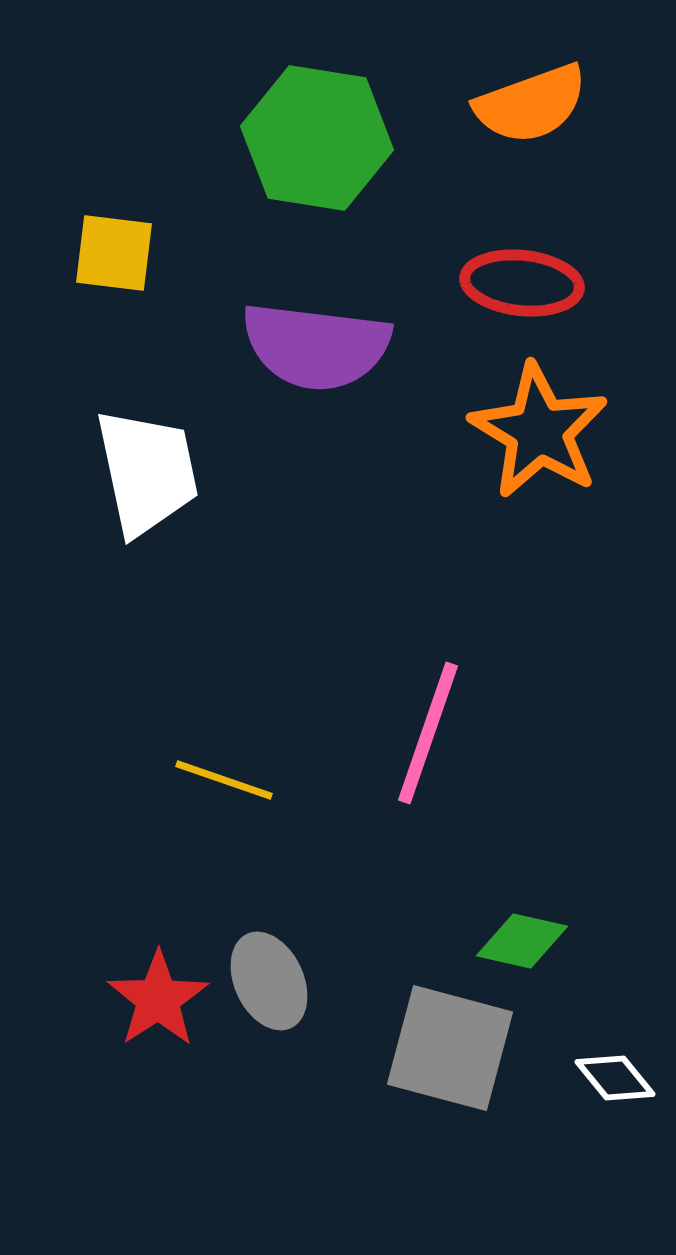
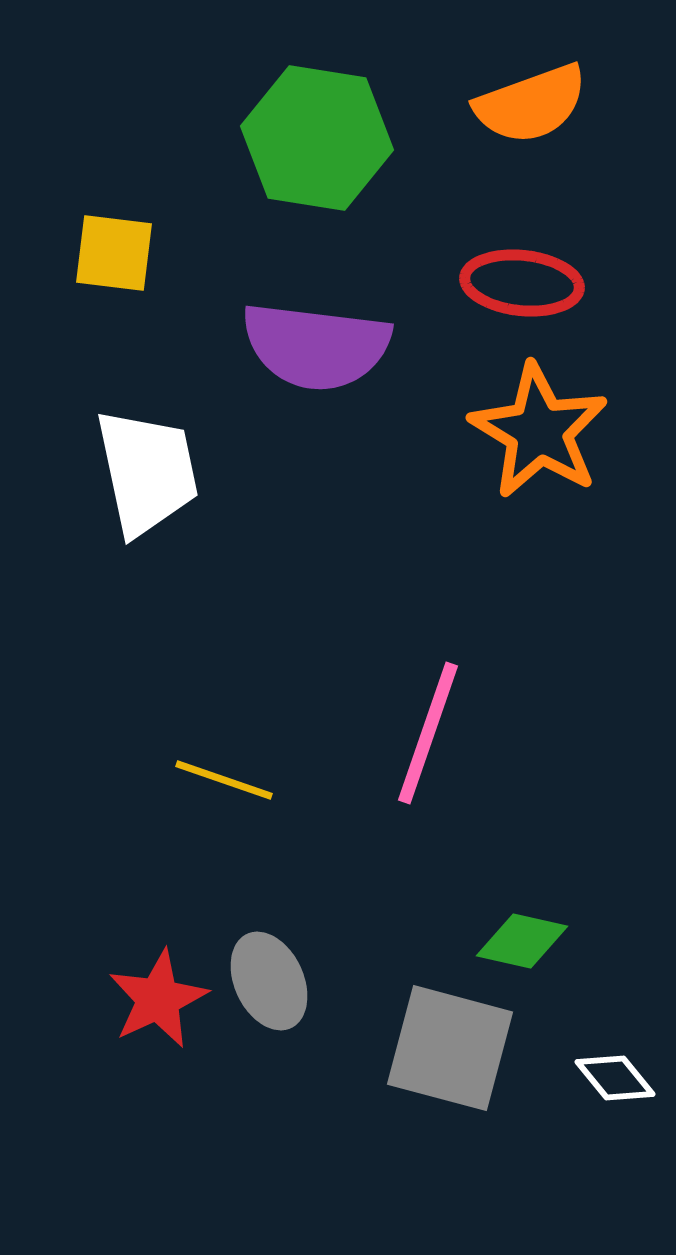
red star: rotated 8 degrees clockwise
